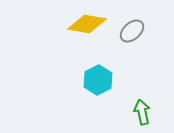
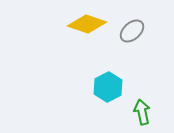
yellow diamond: rotated 9 degrees clockwise
cyan hexagon: moved 10 px right, 7 px down
